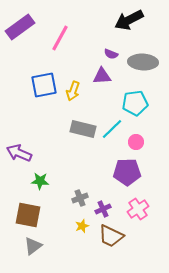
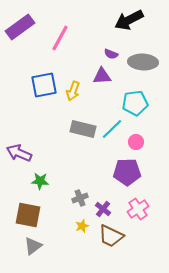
purple cross: rotated 28 degrees counterclockwise
